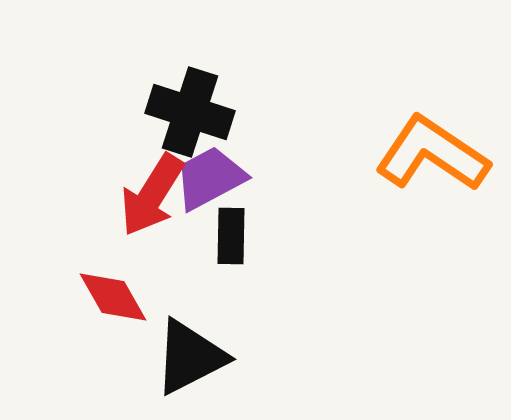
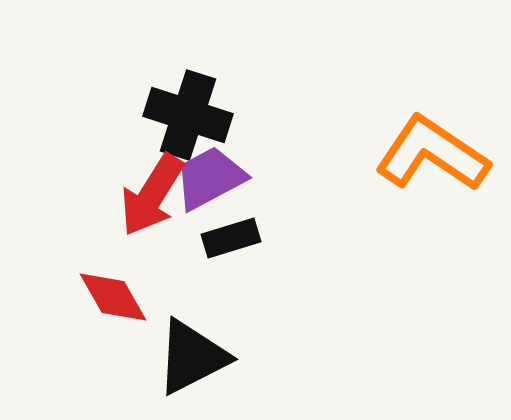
black cross: moved 2 px left, 3 px down
black rectangle: moved 2 px down; rotated 72 degrees clockwise
black triangle: moved 2 px right
